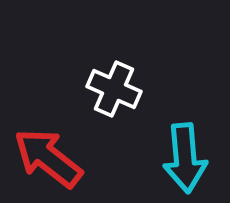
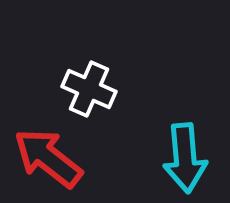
white cross: moved 25 px left
